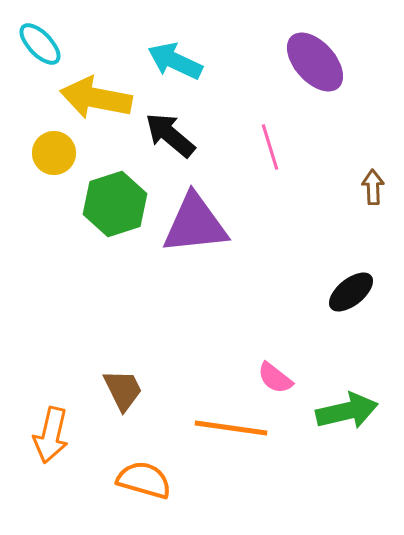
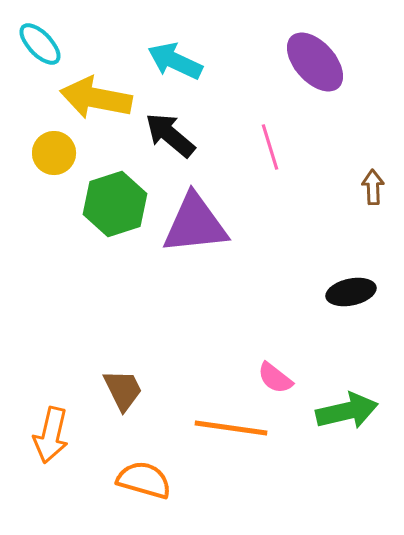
black ellipse: rotated 27 degrees clockwise
